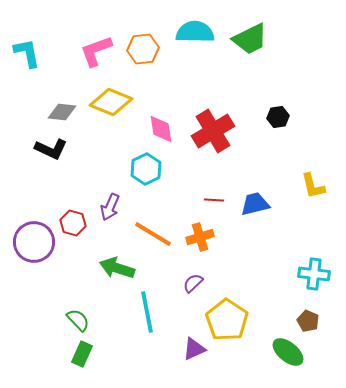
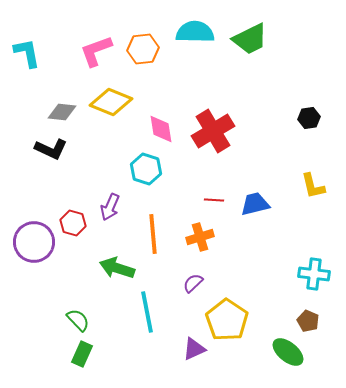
black hexagon: moved 31 px right, 1 px down
cyan hexagon: rotated 16 degrees counterclockwise
orange line: rotated 54 degrees clockwise
